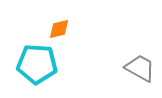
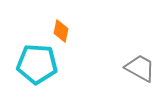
orange diamond: moved 2 px right, 2 px down; rotated 65 degrees counterclockwise
